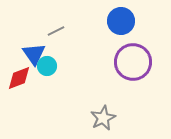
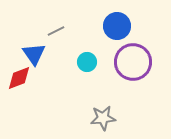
blue circle: moved 4 px left, 5 px down
cyan circle: moved 40 px right, 4 px up
gray star: rotated 20 degrees clockwise
